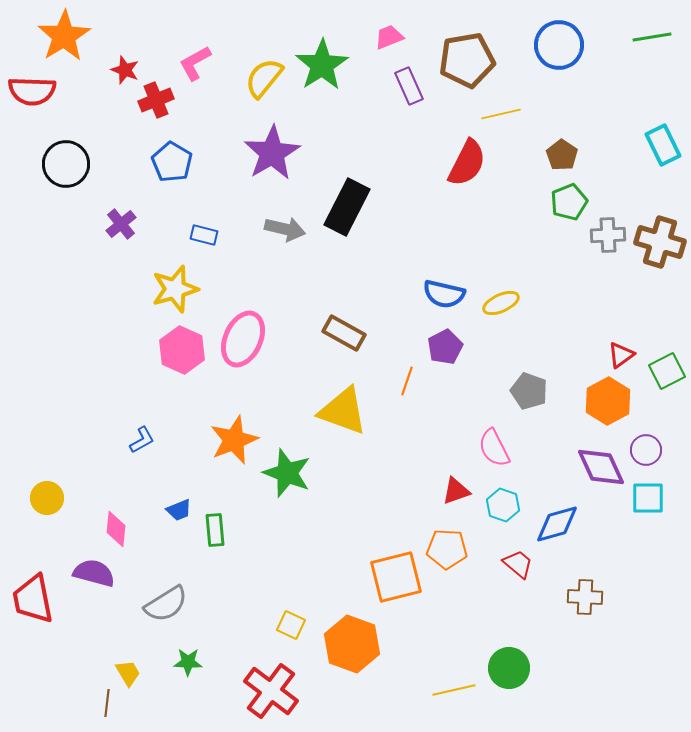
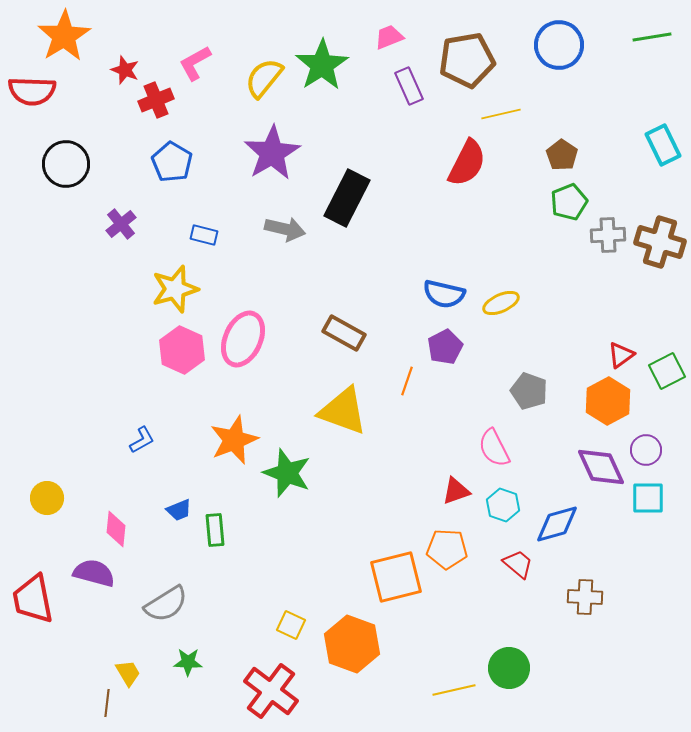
black rectangle at (347, 207): moved 9 px up
